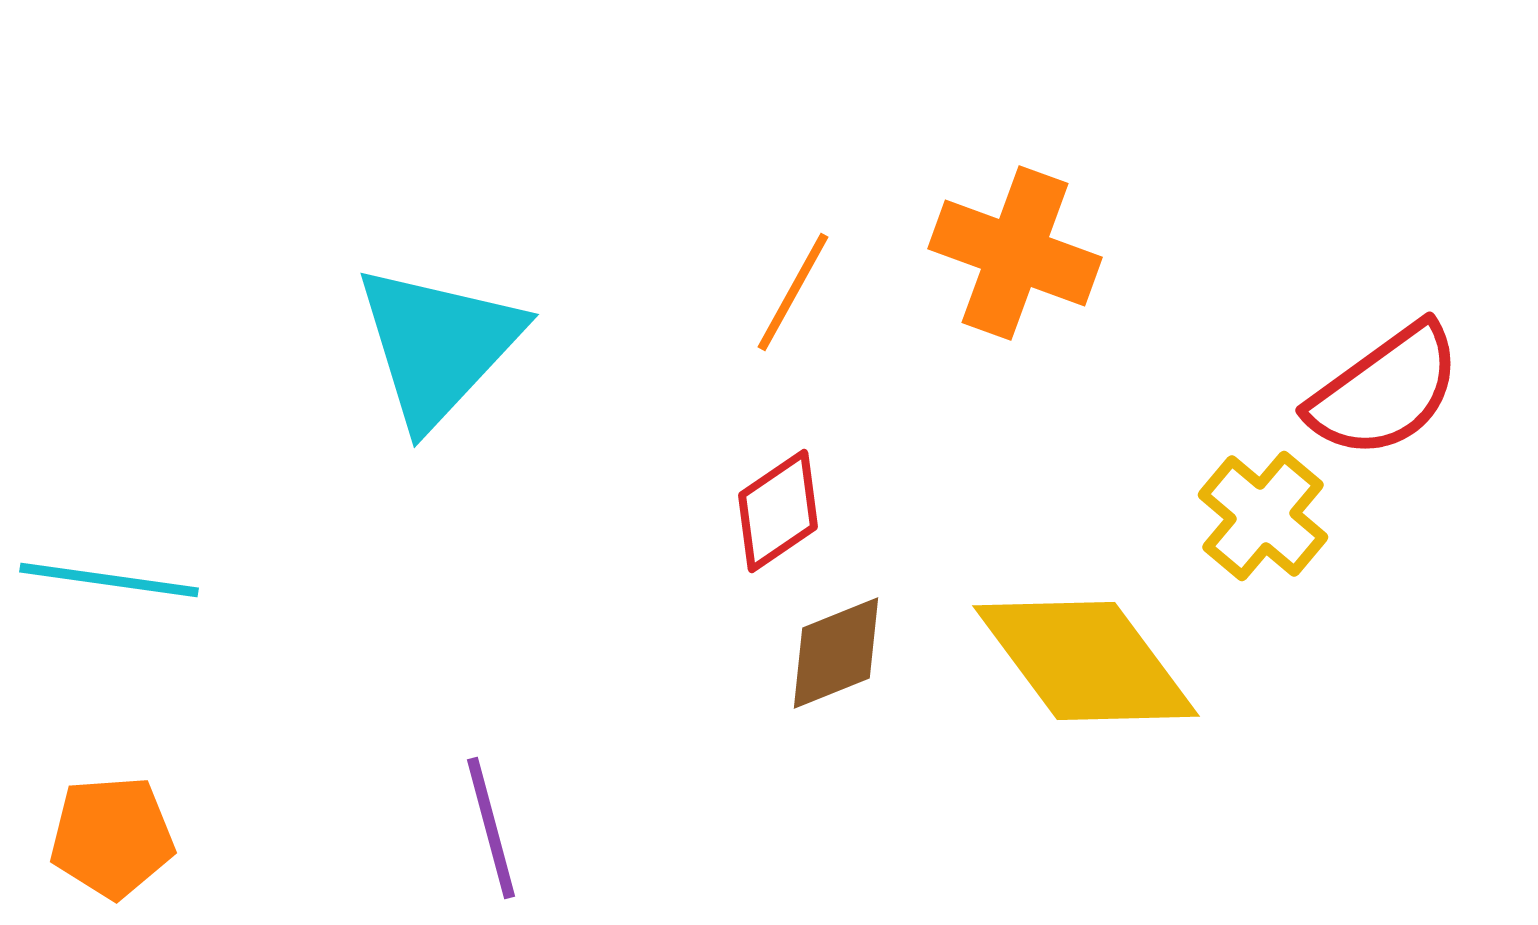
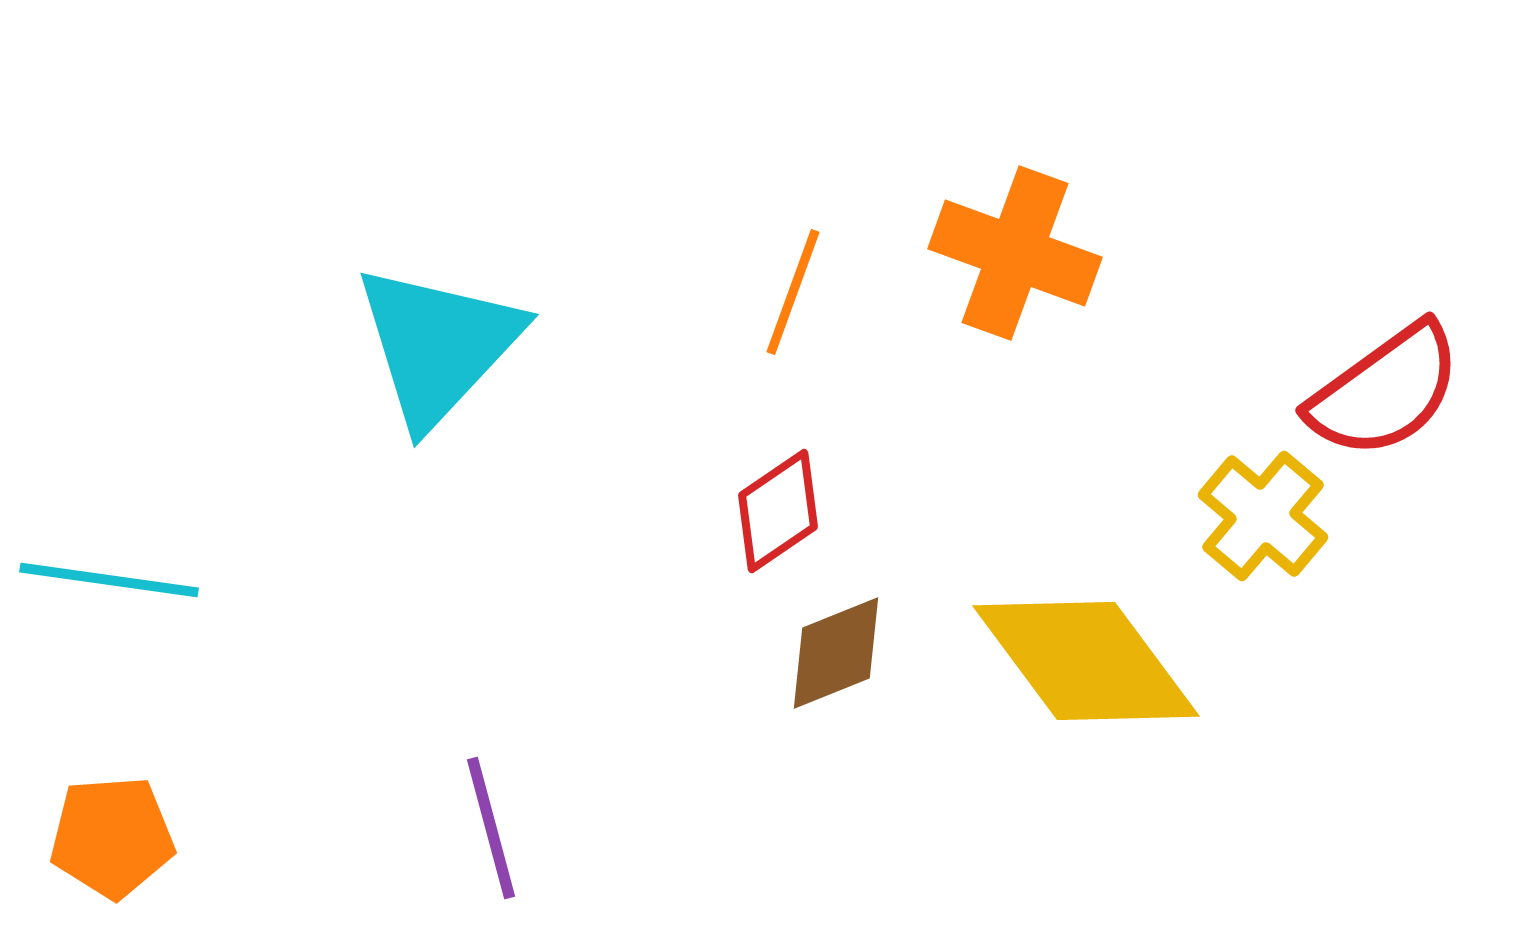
orange line: rotated 9 degrees counterclockwise
